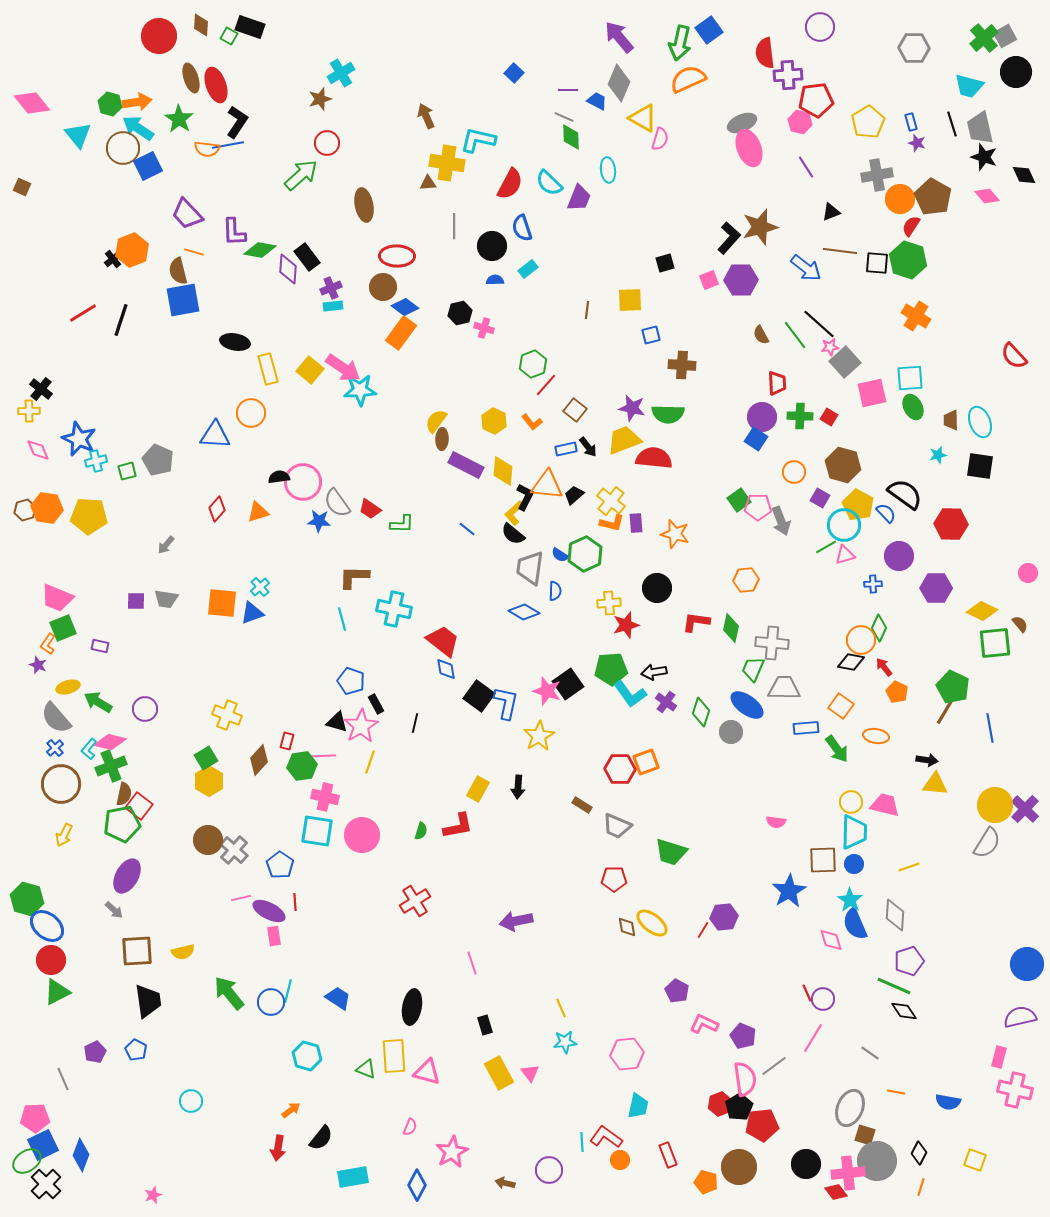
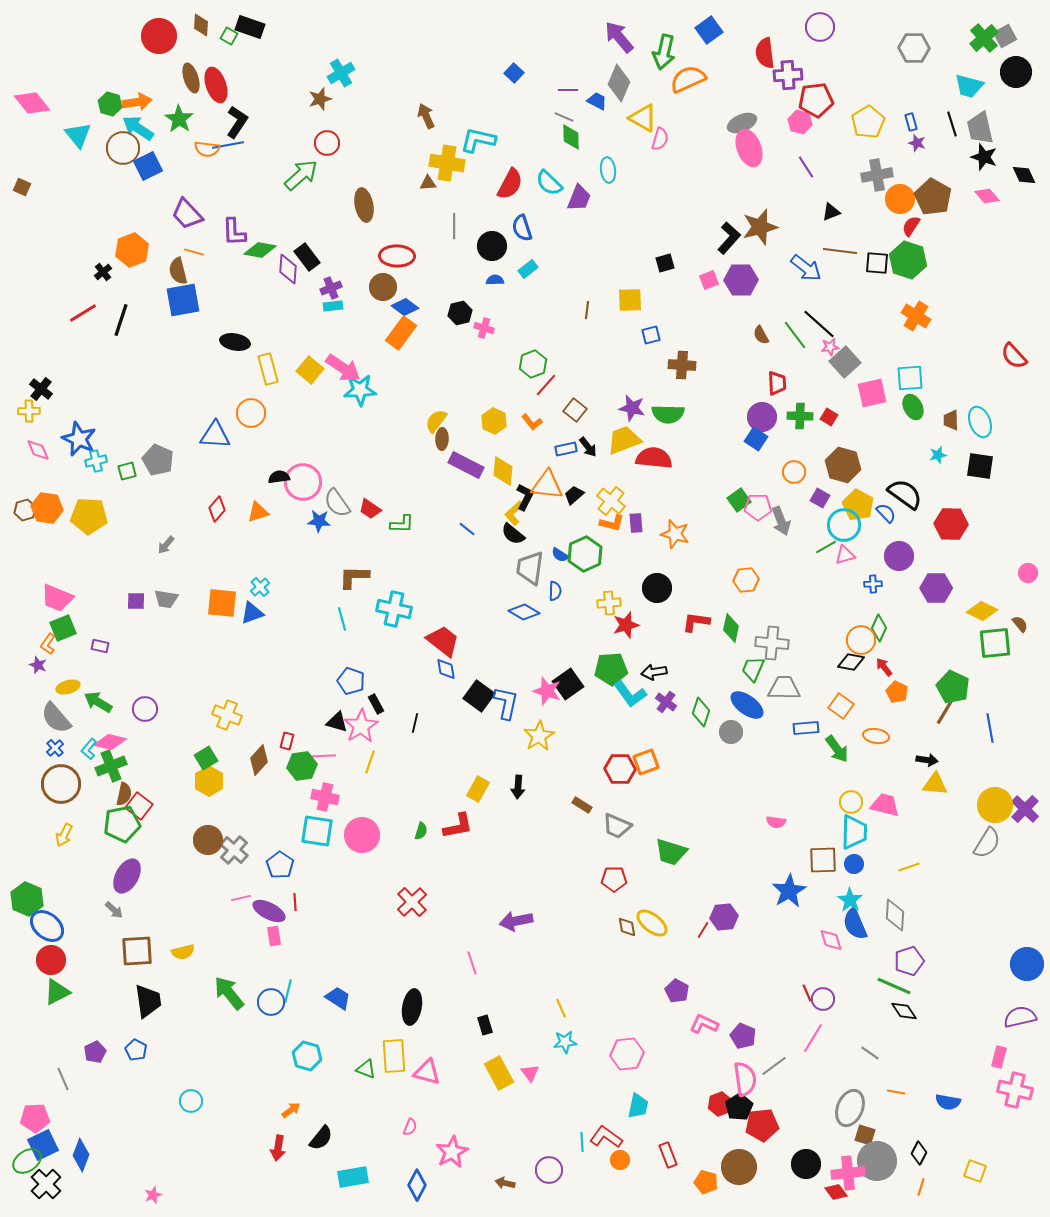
green arrow at (680, 43): moved 16 px left, 9 px down
black cross at (113, 259): moved 10 px left, 13 px down
green hexagon at (27, 899): rotated 8 degrees clockwise
red cross at (415, 901): moved 3 px left, 1 px down; rotated 12 degrees counterclockwise
yellow square at (975, 1160): moved 11 px down
